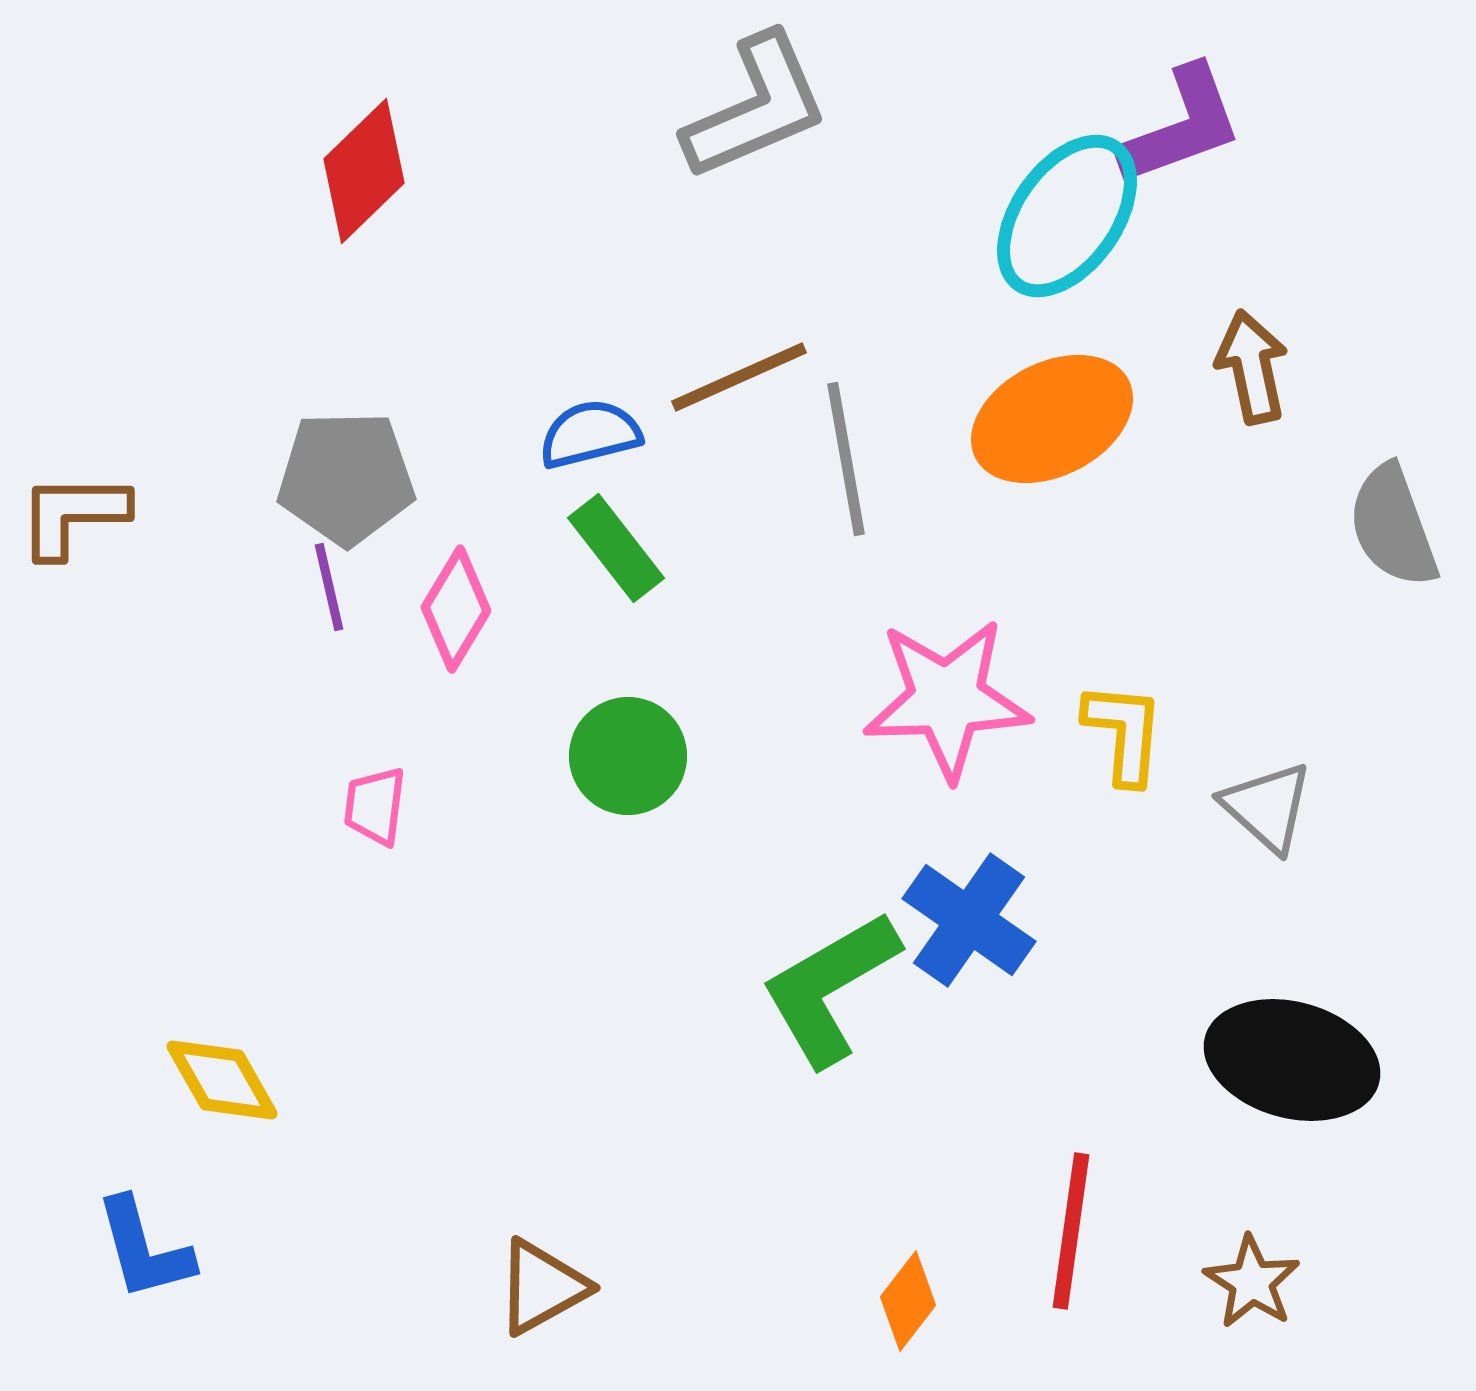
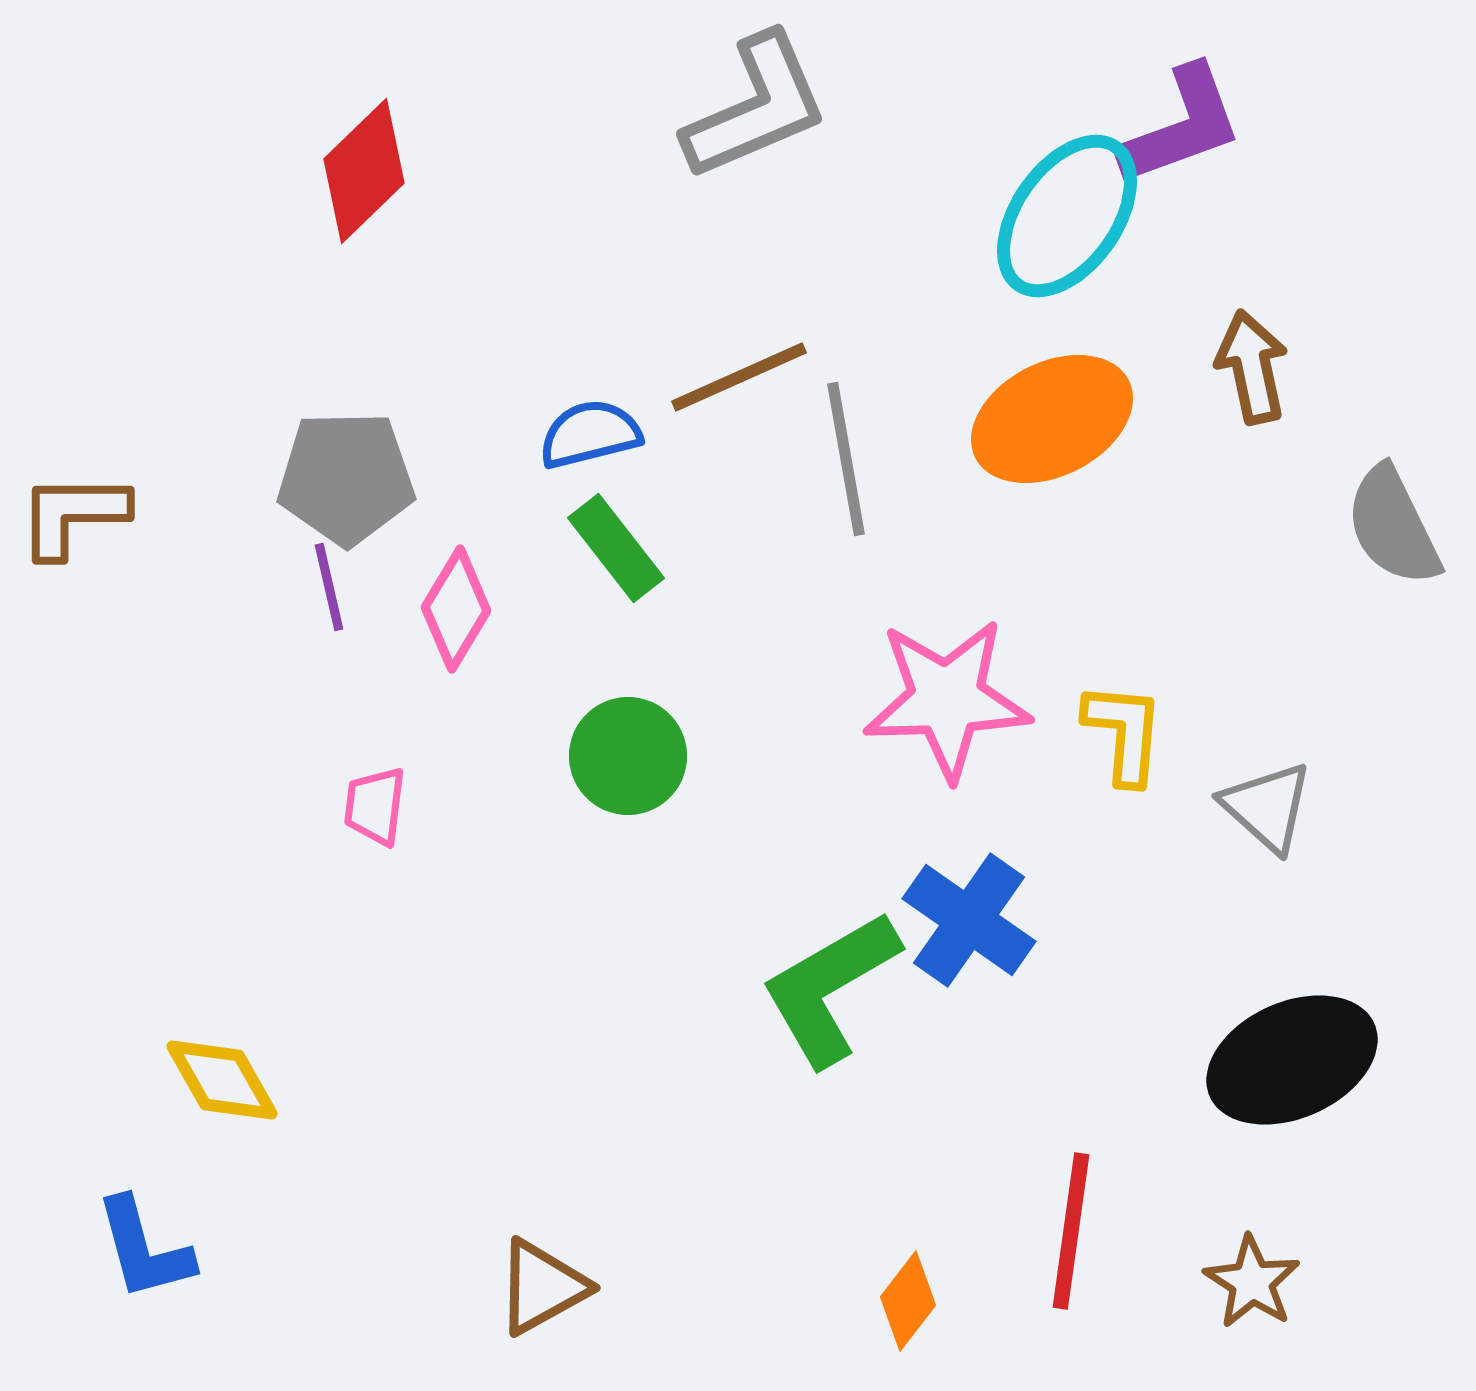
gray semicircle: rotated 6 degrees counterclockwise
black ellipse: rotated 39 degrees counterclockwise
